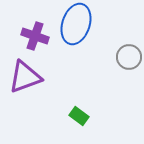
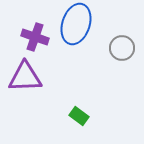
purple cross: moved 1 px down
gray circle: moved 7 px left, 9 px up
purple triangle: rotated 18 degrees clockwise
